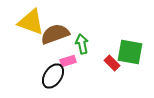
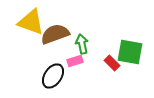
pink rectangle: moved 7 px right
